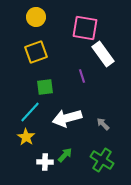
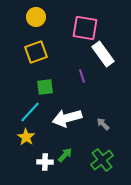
green cross: rotated 20 degrees clockwise
